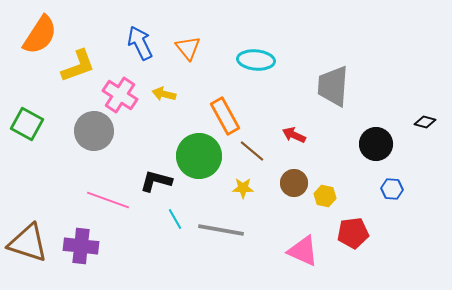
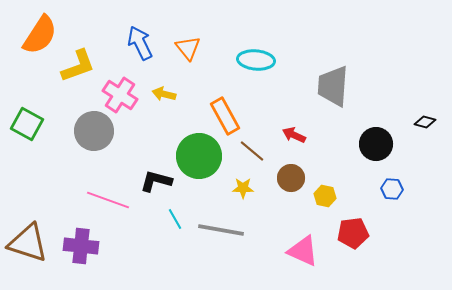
brown circle: moved 3 px left, 5 px up
